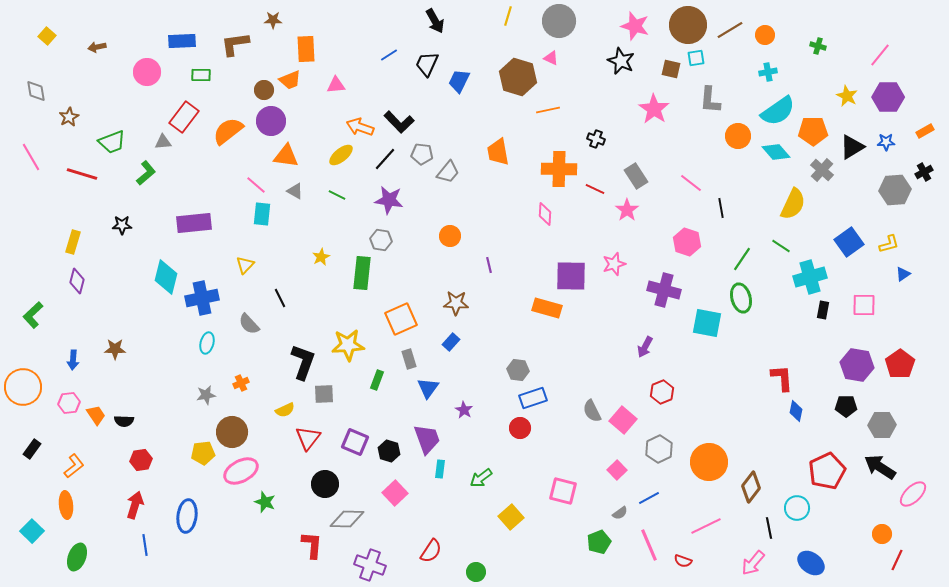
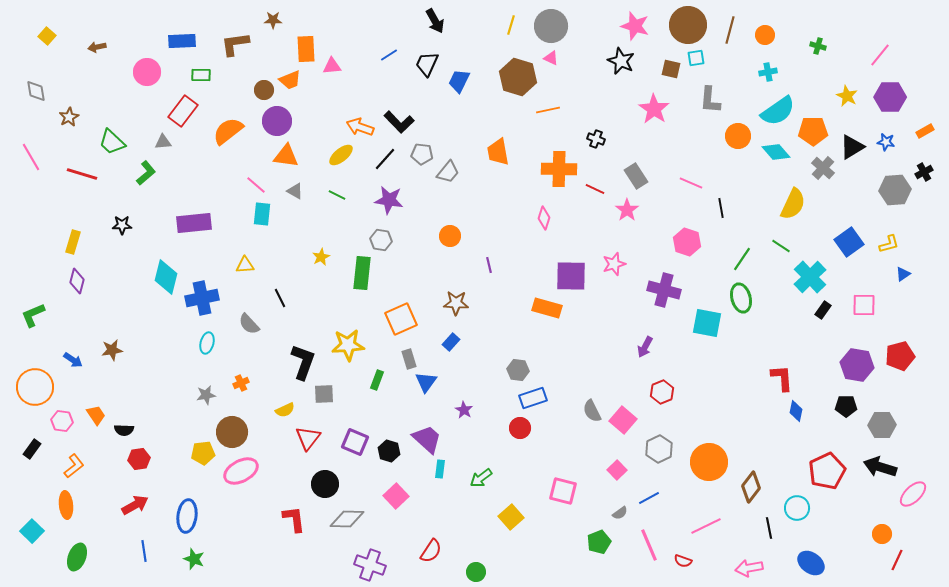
yellow line at (508, 16): moved 3 px right, 9 px down
gray circle at (559, 21): moved 8 px left, 5 px down
brown line at (730, 30): rotated 44 degrees counterclockwise
pink triangle at (336, 85): moved 4 px left, 19 px up
purple hexagon at (888, 97): moved 2 px right
red rectangle at (184, 117): moved 1 px left, 6 px up
purple circle at (271, 121): moved 6 px right
green trapezoid at (112, 142): rotated 64 degrees clockwise
blue star at (886, 142): rotated 12 degrees clockwise
gray cross at (822, 170): moved 1 px right, 2 px up
pink line at (691, 183): rotated 15 degrees counterclockwise
pink diamond at (545, 214): moved 1 px left, 4 px down; rotated 15 degrees clockwise
yellow triangle at (245, 265): rotated 42 degrees clockwise
cyan cross at (810, 277): rotated 28 degrees counterclockwise
black rectangle at (823, 310): rotated 24 degrees clockwise
green L-shape at (33, 315): rotated 20 degrees clockwise
brown star at (115, 349): moved 3 px left, 1 px down; rotated 10 degrees counterclockwise
blue arrow at (73, 360): rotated 60 degrees counterclockwise
red pentagon at (900, 364): moved 8 px up; rotated 20 degrees clockwise
orange circle at (23, 387): moved 12 px right
blue triangle at (428, 388): moved 2 px left, 6 px up
pink hexagon at (69, 403): moved 7 px left, 18 px down; rotated 15 degrees clockwise
black semicircle at (124, 421): moved 9 px down
purple trapezoid at (427, 439): rotated 28 degrees counterclockwise
red hexagon at (141, 460): moved 2 px left, 1 px up
black arrow at (880, 467): rotated 16 degrees counterclockwise
pink square at (395, 493): moved 1 px right, 3 px down
green star at (265, 502): moved 71 px left, 57 px down
red arrow at (135, 505): rotated 44 degrees clockwise
blue line at (145, 545): moved 1 px left, 6 px down
red L-shape at (312, 545): moved 18 px left, 26 px up; rotated 12 degrees counterclockwise
pink arrow at (753, 563): moved 4 px left, 5 px down; rotated 40 degrees clockwise
